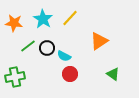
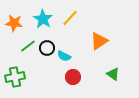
red circle: moved 3 px right, 3 px down
